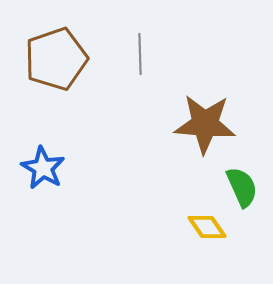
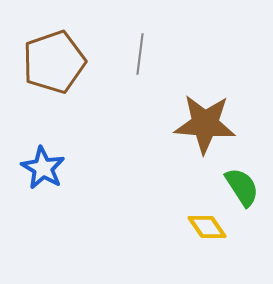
gray line: rotated 9 degrees clockwise
brown pentagon: moved 2 px left, 3 px down
green semicircle: rotated 9 degrees counterclockwise
